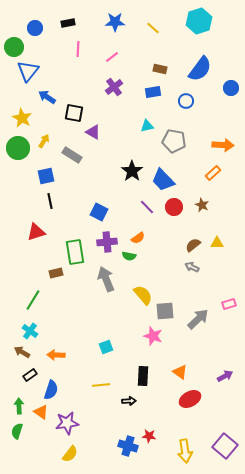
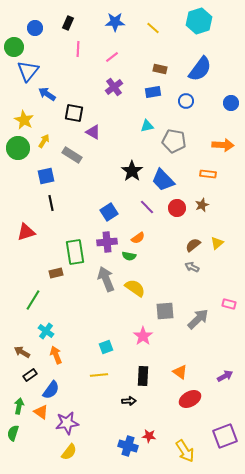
black rectangle at (68, 23): rotated 56 degrees counterclockwise
blue circle at (231, 88): moved 15 px down
blue arrow at (47, 97): moved 3 px up
yellow star at (22, 118): moved 2 px right, 2 px down
orange rectangle at (213, 173): moved 5 px left, 1 px down; rotated 49 degrees clockwise
black line at (50, 201): moved 1 px right, 2 px down
brown star at (202, 205): rotated 24 degrees clockwise
red circle at (174, 207): moved 3 px right, 1 px down
blue square at (99, 212): moved 10 px right; rotated 30 degrees clockwise
red triangle at (36, 232): moved 10 px left
yellow triangle at (217, 243): rotated 40 degrees counterclockwise
yellow semicircle at (143, 295): moved 8 px left, 7 px up; rotated 15 degrees counterclockwise
pink rectangle at (229, 304): rotated 32 degrees clockwise
cyan cross at (30, 331): moved 16 px right
pink star at (153, 336): moved 10 px left; rotated 18 degrees clockwise
orange arrow at (56, 355): rotated 66 degrees clockwise
yellow line at (101, 385): moved 2 px left, 10 px up
blue semicircle at (51, 390): rotated 18 degrees clockwise
green arrow at (19, 406): rotated 14 degrees clockwise
green semicircle at (17, 431): moved 4 px left, 2 px down
purple square at (225, 446): moved 10 px up; rotated 30 degrees clockwise
yellow arrow at (185, 451): rotated 25 degrees counterclockwise
yellow semicircle at (70, 454): moved 1 px left, 2 px up
